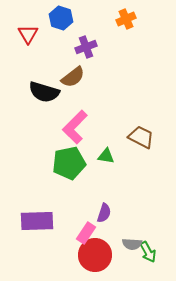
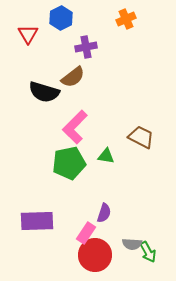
blue hexagon: rotated 15 degrees clockwise
purple cross: rotated 10 degrees clockwise
